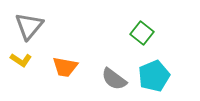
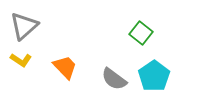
gray triangle: moved 5 px left; rotated 8 degrees clockwise
green square: moved 1 px left
orange trapezoid: rotated 144 degrees counterclockwise
cyan pentagon: rotated 12 degrees counterclockwise
